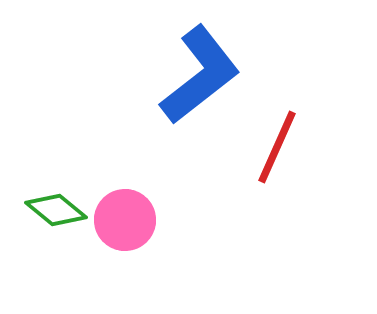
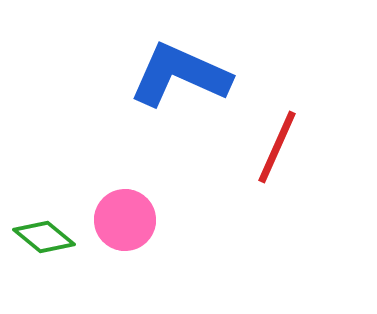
blue L-shape: moved 20 px left; rotated 118 degrees counterclockwise
green diamond: moved 12 px left, 27 px down
